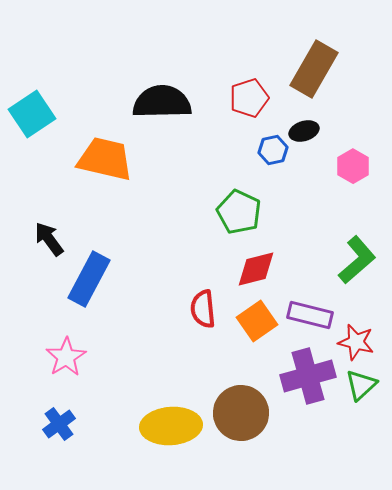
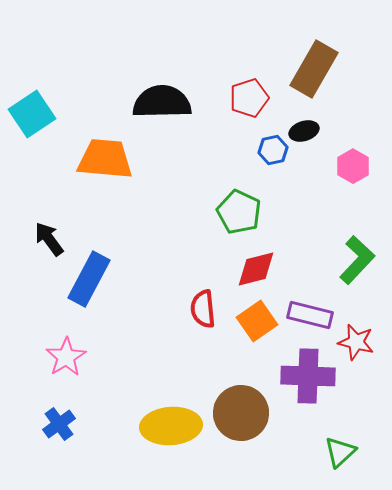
orange trapezoid: rotated 8 degrees counterclockwise
green L-shape: rotated 6 degrees counterclockwise
purple cross: rotated 18 degrees clockwise
green triangle: moved 21 px left, 67 px down
